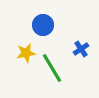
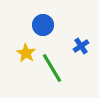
blue cross: moved 3 px up
yellow star: rotated 30 degrees counterclockwise
